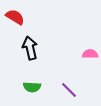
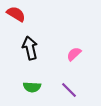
red semicircle: moved 1 px right, 3 px up
pink semicircle: moved 16 px left; rotated 42 degrees counterclockwise
